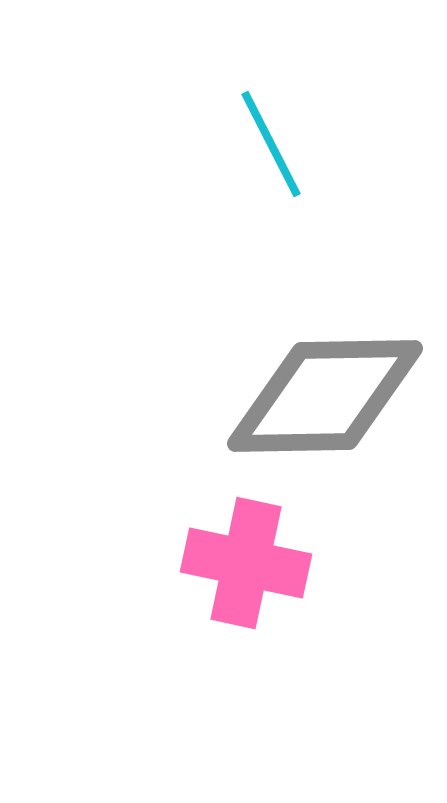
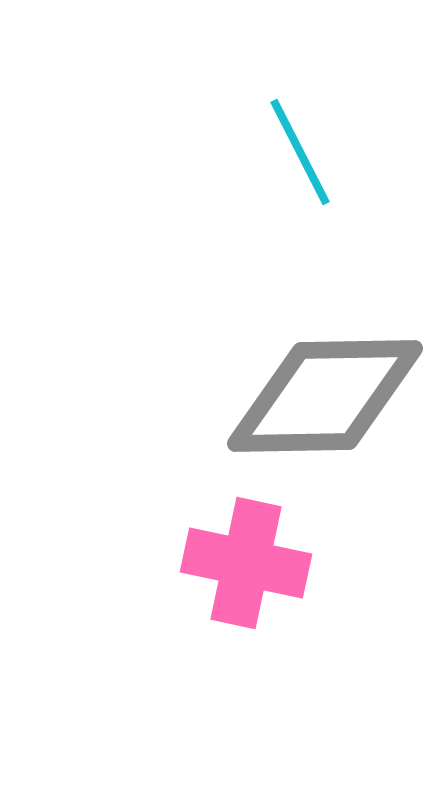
cyan line: moved 29 px right, 8 px down
